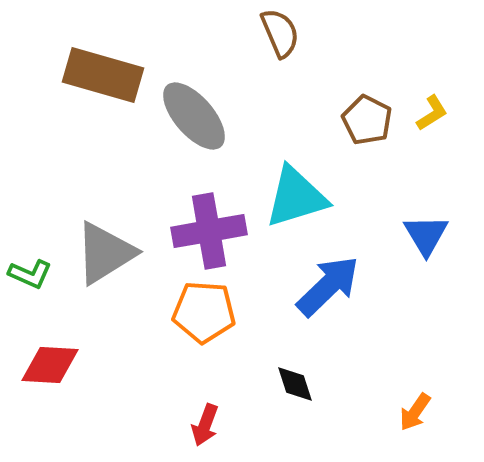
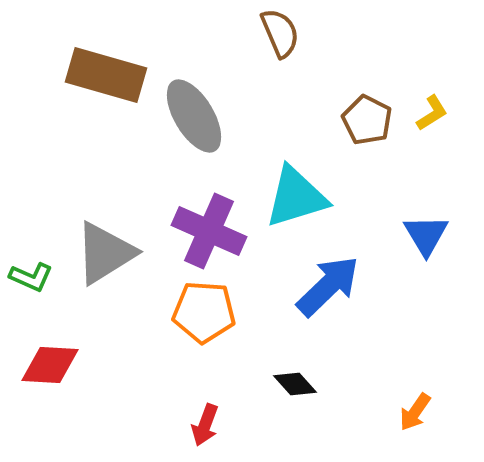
brown rectangle: moved 3 px right
gray ellipse: rotated 10 degrees clockwise
purple cross: rotated 34 degrees clockwise
green L-shape: moved 1 px right, 3 px down
black diamond: rotated 24 degrees counterclockwise
